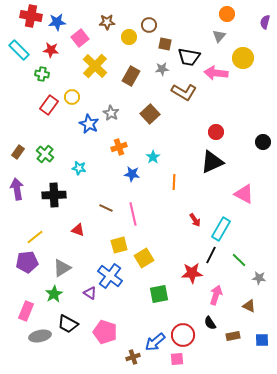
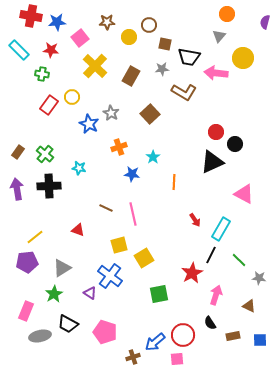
black circle at (263, 142): moved 28 px left, 2 px down
black cross at (54, 195): moved 5 px left, 9 px up
red star at (192, 273): rotated 25 degrees counterclockwise
blue square at (262, 340): moved 2 px left
